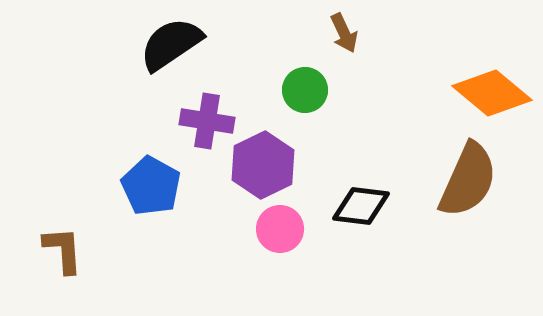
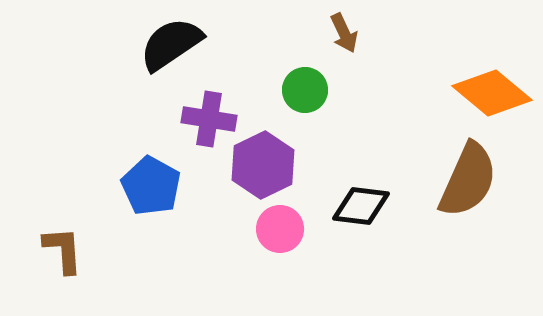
purple cross: moved 2 px right, 2 px up
